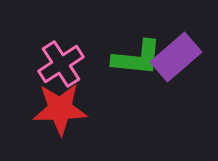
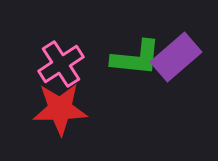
green L-shape: moved 1 px left
